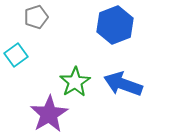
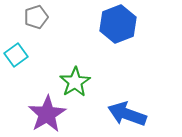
blue hexagon: moved 3 px right, 1 px up
blue arrow: moved 4 px right, 30 px down
purple star: moved 2 px left
